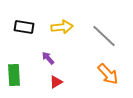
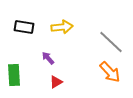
gray line: moved 7 px right, 6 px down
orange arrow: moved 2 px right, 2 px up
